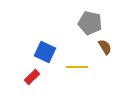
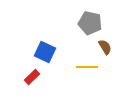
yellow line: moved 10 px right
